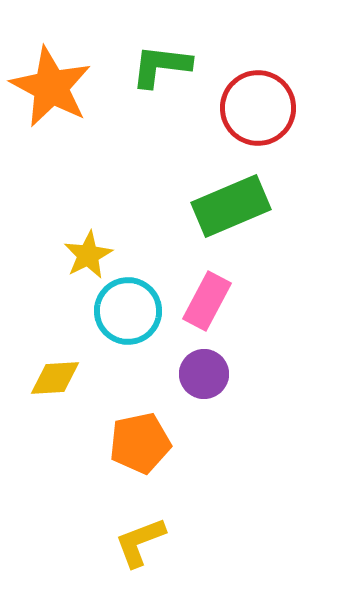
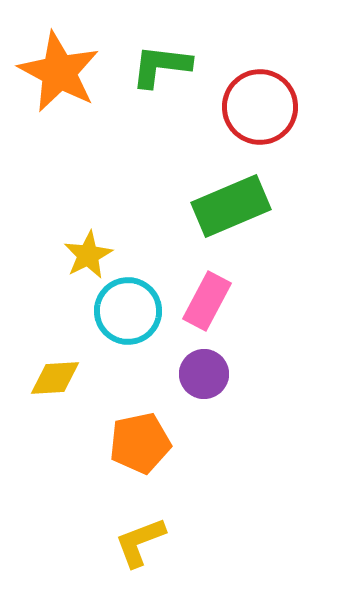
orange star: moved 8 px right, 15 px up
red circle: moved 2 px right, 1 px up
